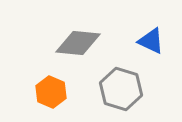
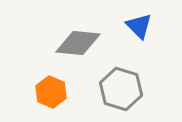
blue triangle: moved 12 px left, 15 px up; rotated 20 degrees clockwise
